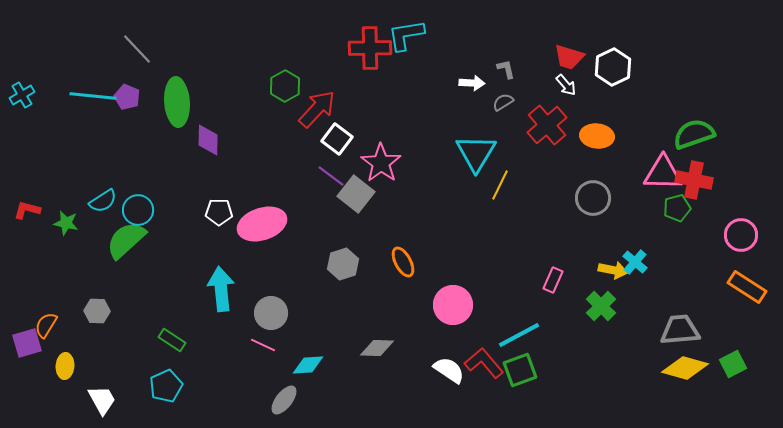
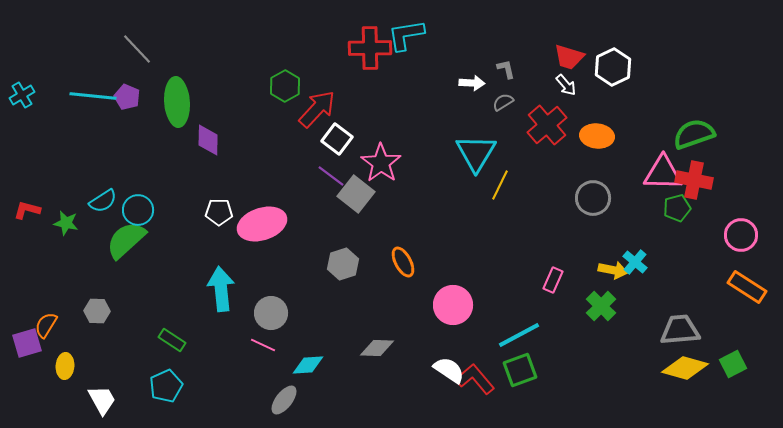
red L-shape at (484, 363): moved 9 px left, 16 px down
